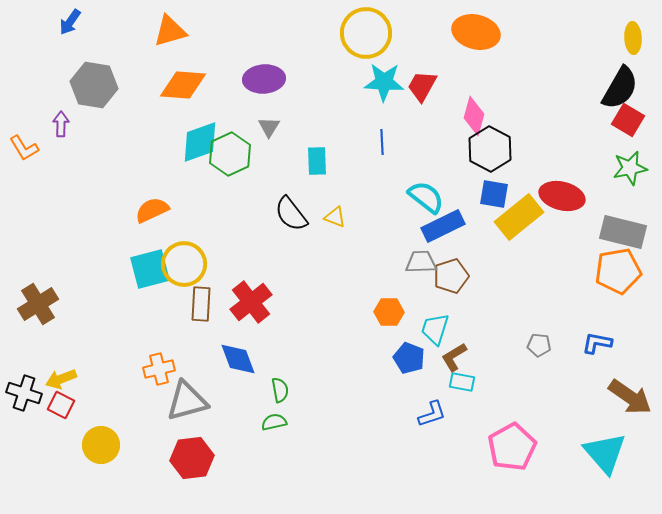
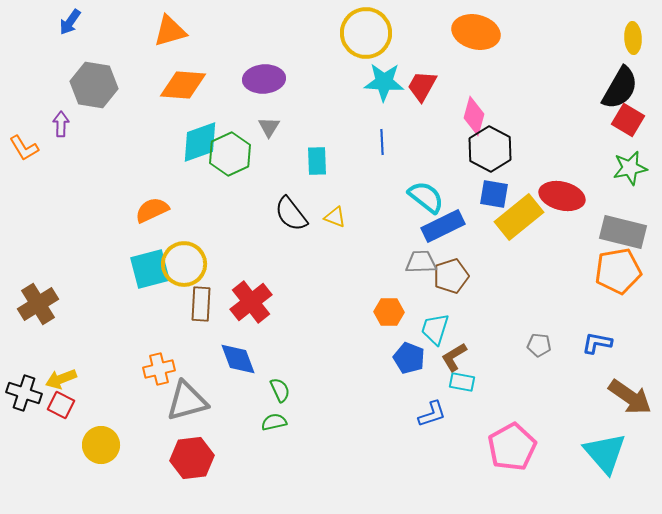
green semicircle at (280, 390): rotated 15 degrees counterclockwise
